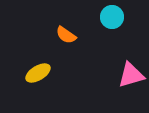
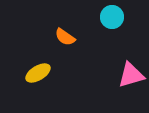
orange semicircle: moved 1 px left, 2 px down
